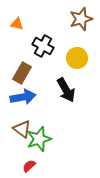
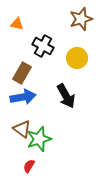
black arrow: moved 6 px down
red semicircle: rotated 16 degrees counterclockwise
